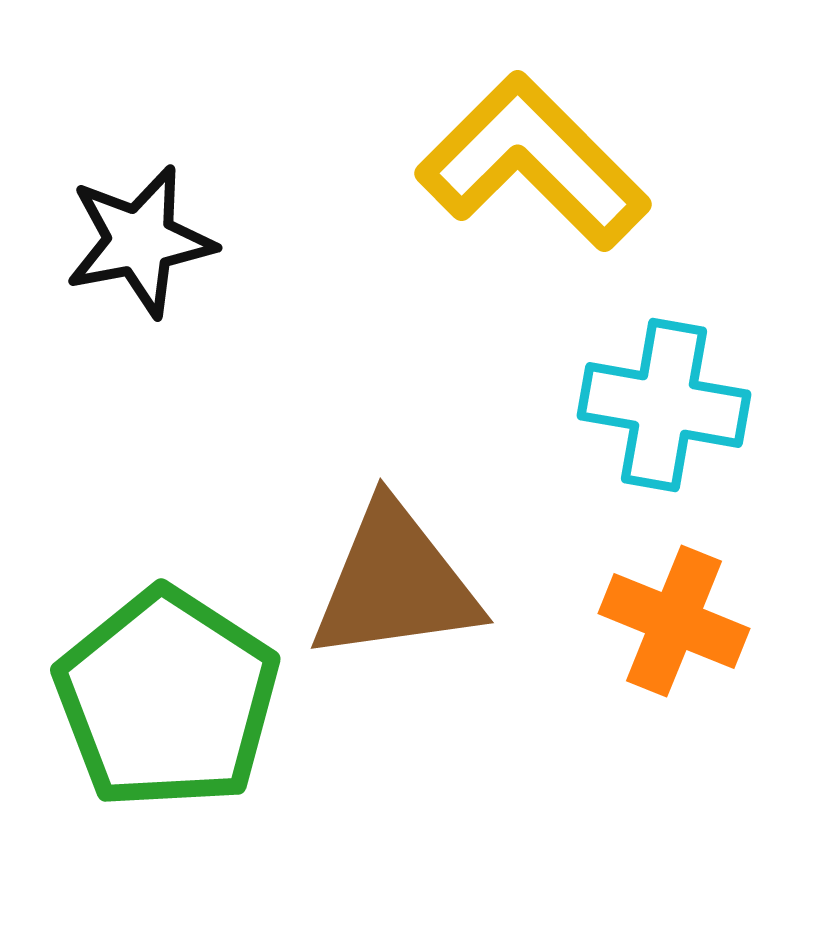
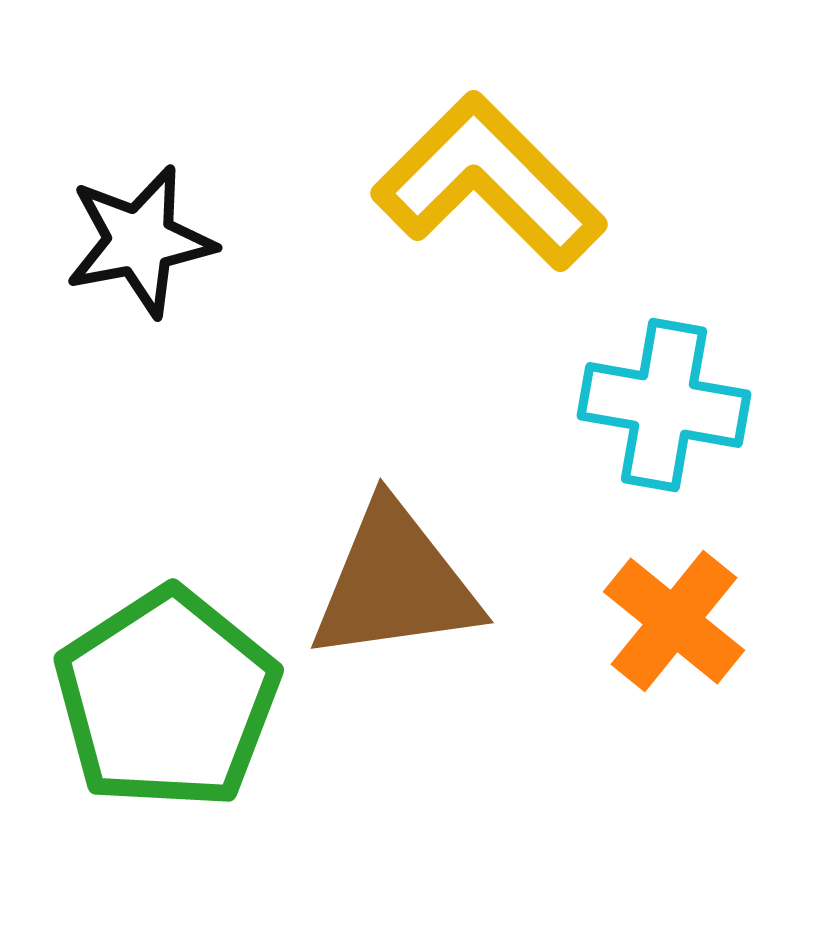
yellow L-shape: moved 44 px left, 20 px down
orange cross: rotated 17 degrees clockwise
green pentagon: rotated 6 degrees clockwise
